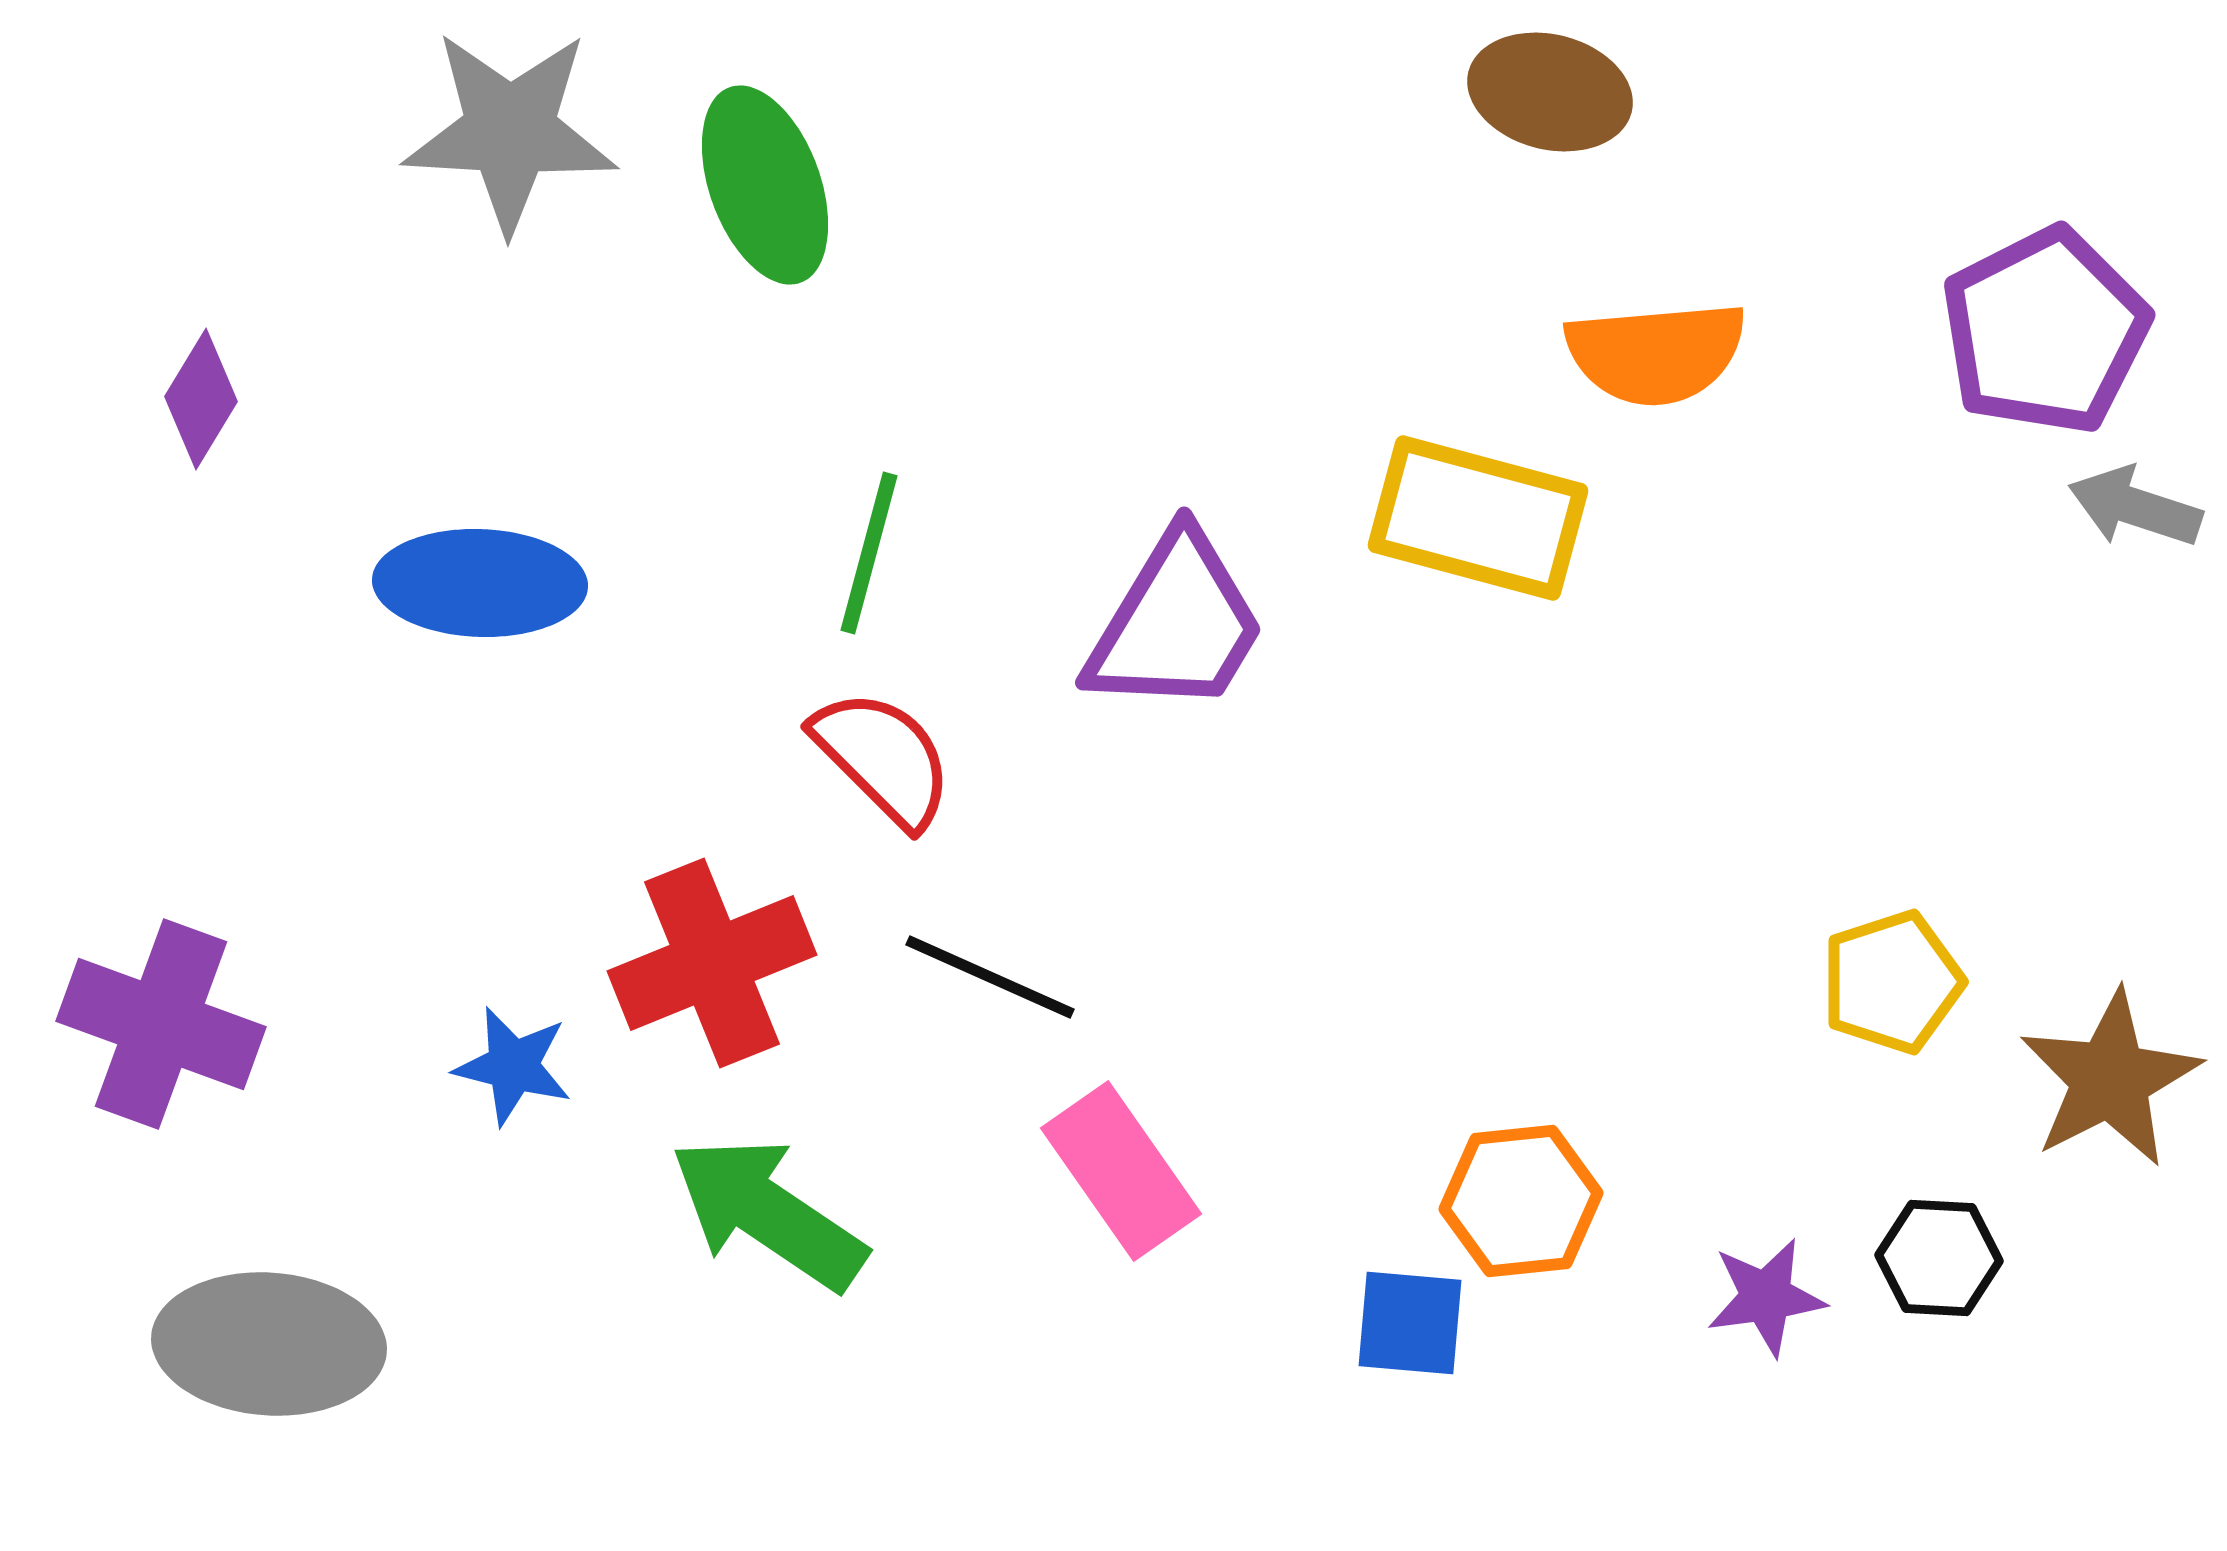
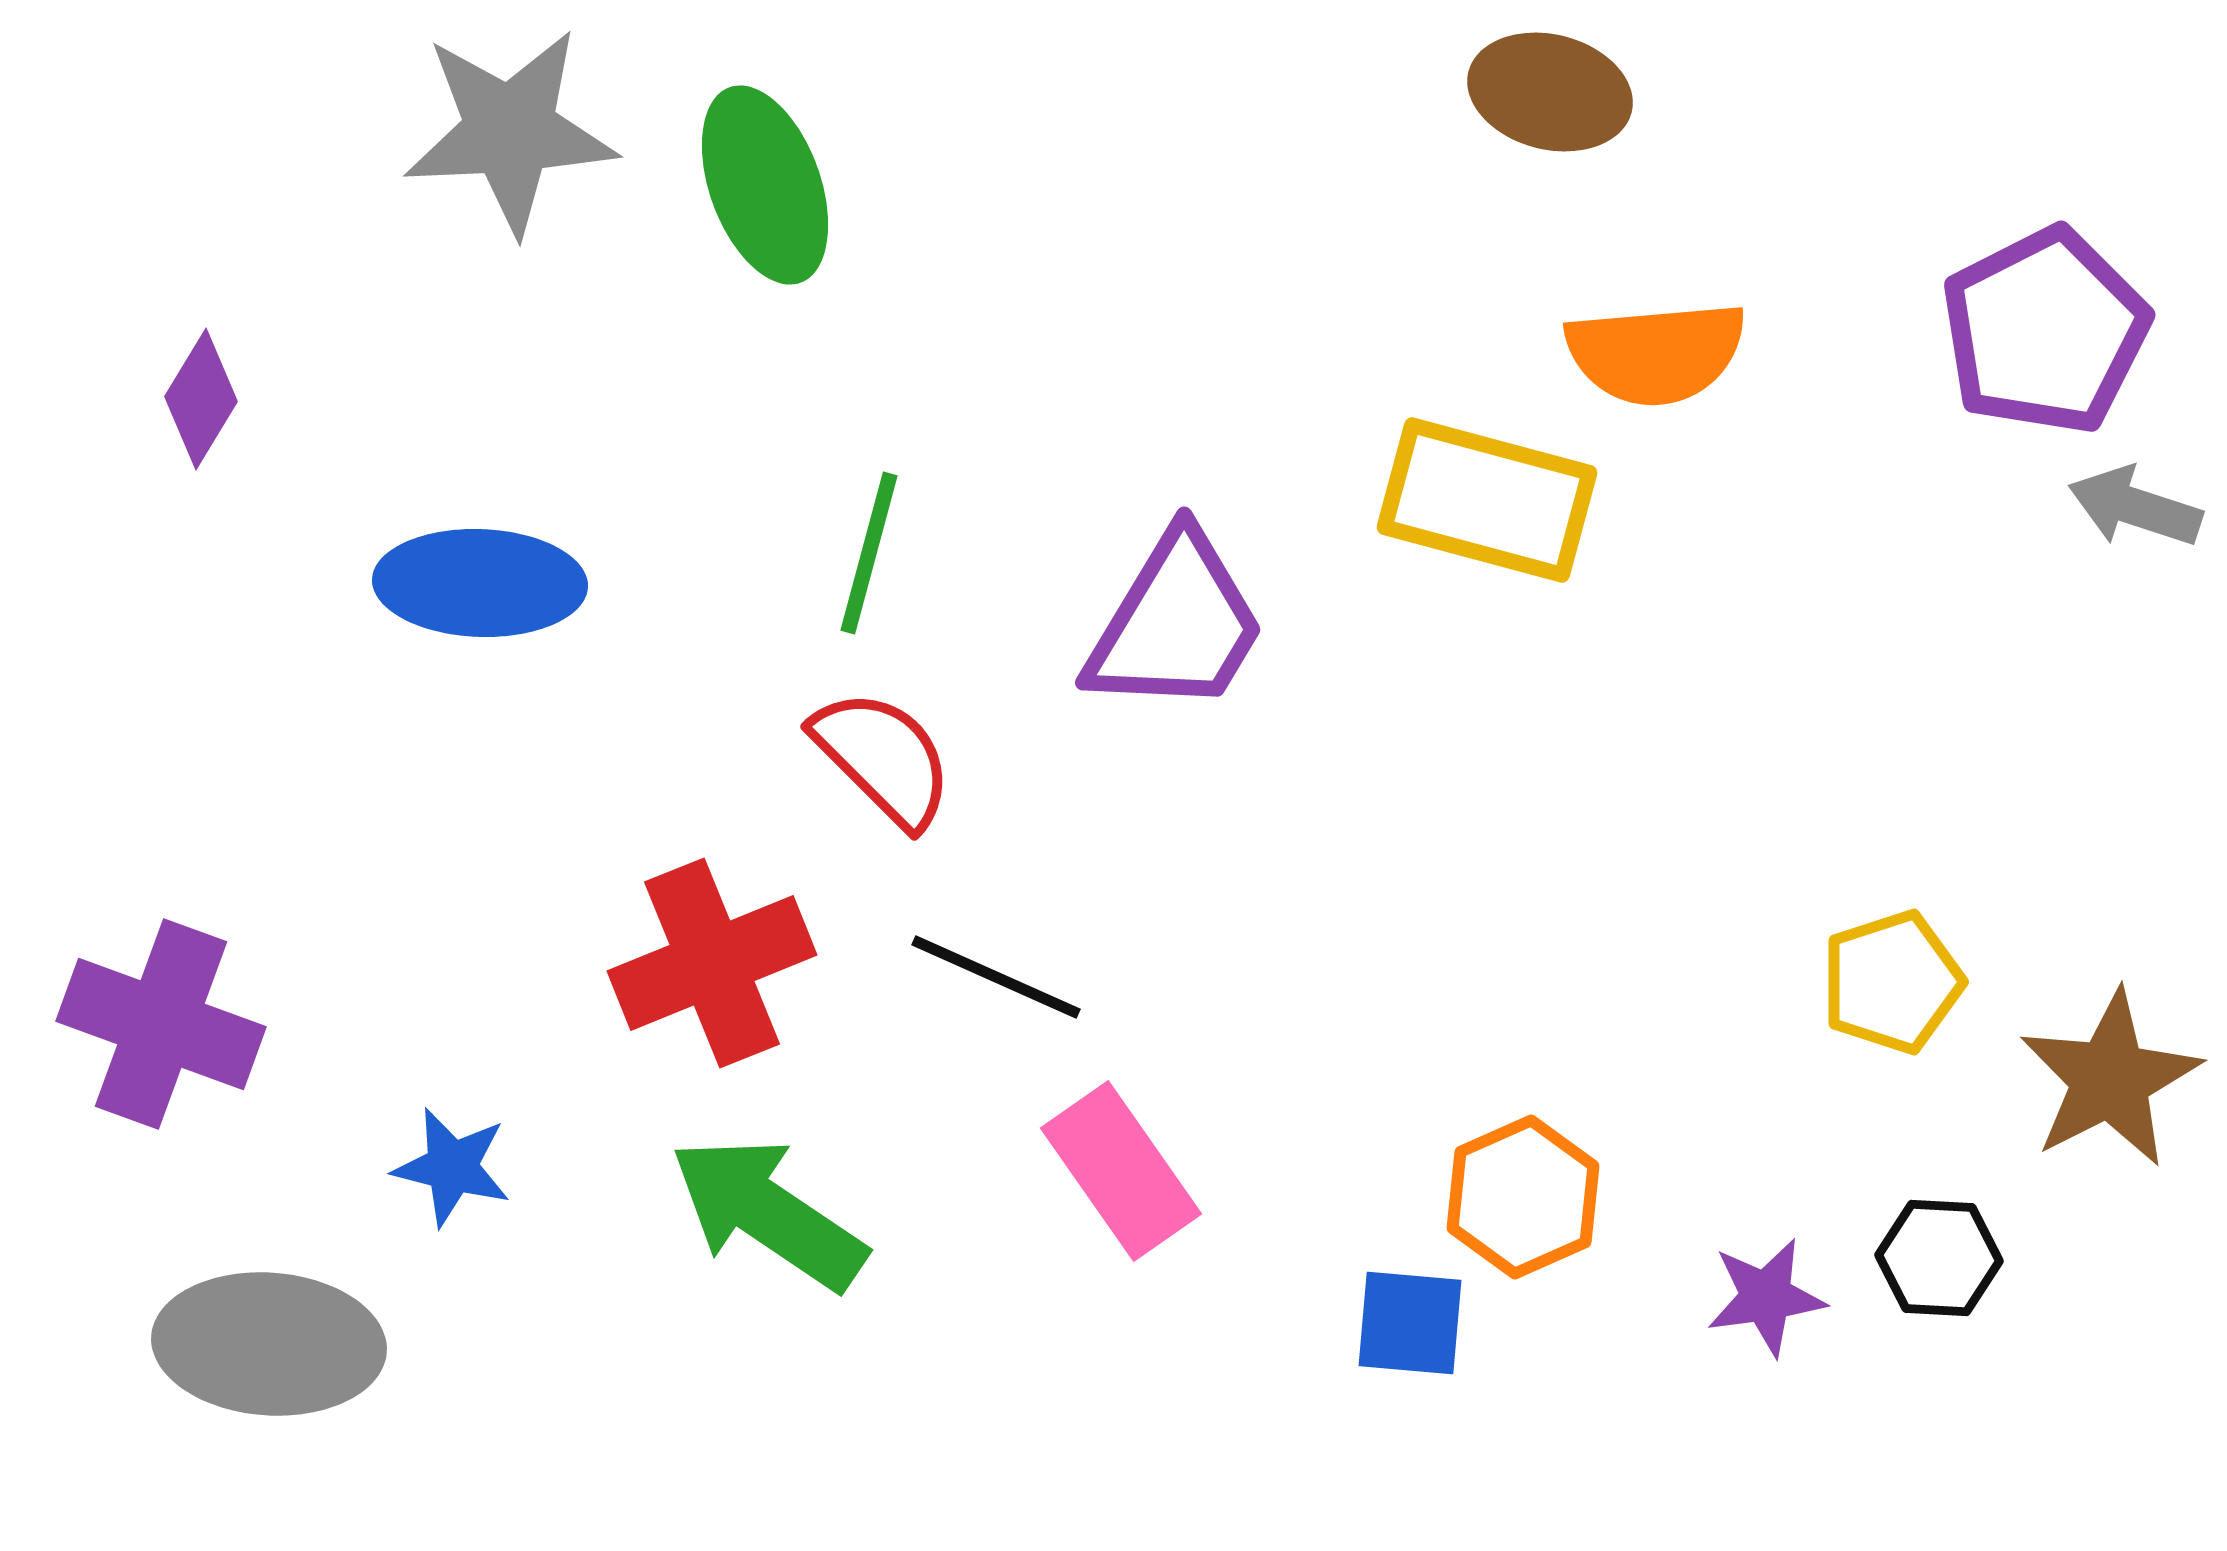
gray star: rotated 6 degrees counterclockwise
yellow rectangle: moved 9 px right, 18 px up
black line: moved 6 px right
blue star: moved 61 px left, 101 px down
orange hexagon: moved 2 px right, 4 px up; rotated 18 degrees counterclockwise
